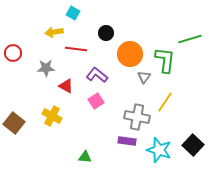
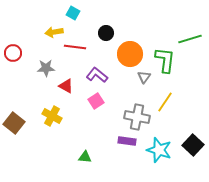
red line: moved 1 px left, 2 px up
